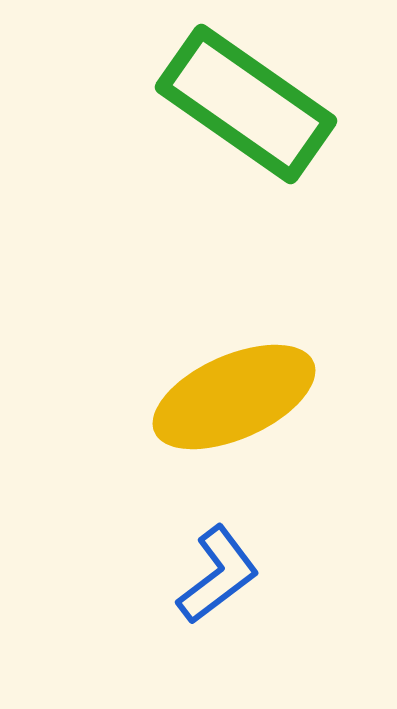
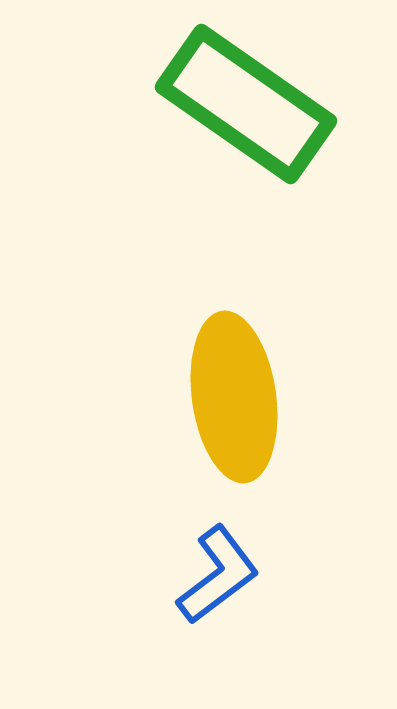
yellow ellipse: rotated 74 degrees counterclockwise
